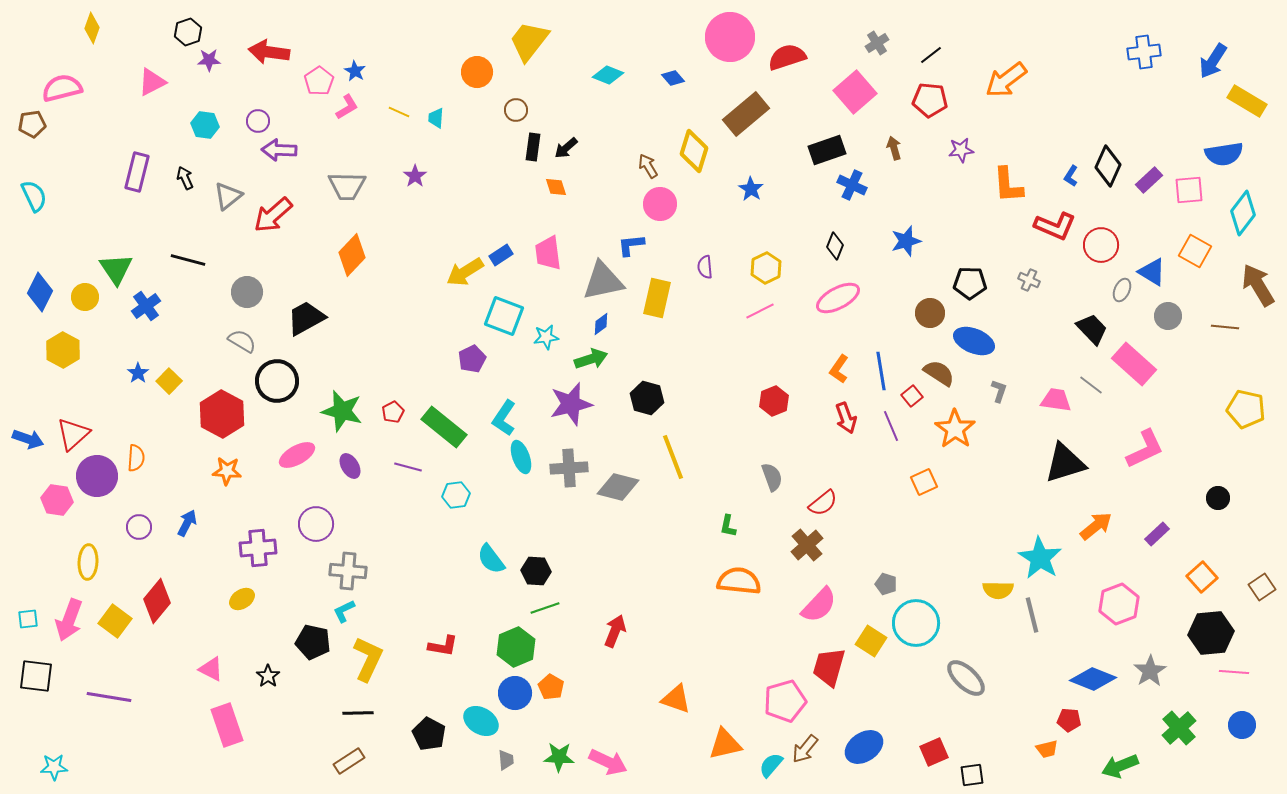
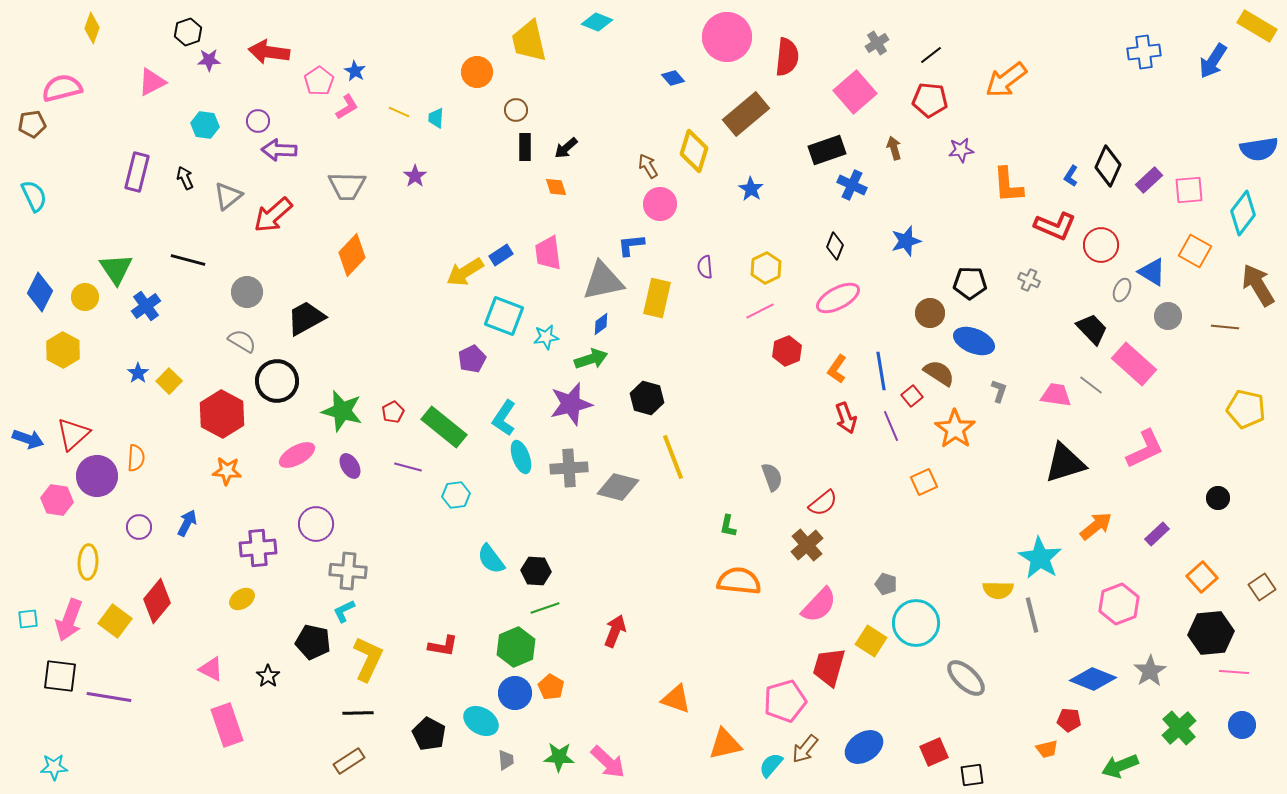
pink circle at (730, 37): moved 3 px left
yellow trapezoid at (529, 41): rotated 51 degrees counterclockwise
red semicircle at (787, 57): rotated 114 degrees clockwise
cyan diamond at (608, 75): moved 11 px left, 53 px up
yellow rectangle at (1247, 101): moved 10 px right, 75 px up
black rectangle at (533, 147): moved 8 px left; rotated 8 degrees counterclockwise
blue semicircle at (1224, 154): moved 35 px right, 5 px up
orange L-shape at (839, 369): moved 2 px left
pink trapezoid at (1056, 400): moved 5 px up
red hexagon at (774, 401): moved 13 px right, 50 px up
black square at (36, 676): moved 24 px right
pink arrow at (608, 762): rotated 18 degrees clockwise
